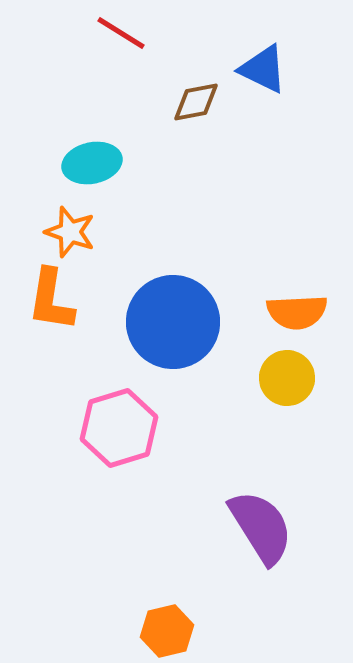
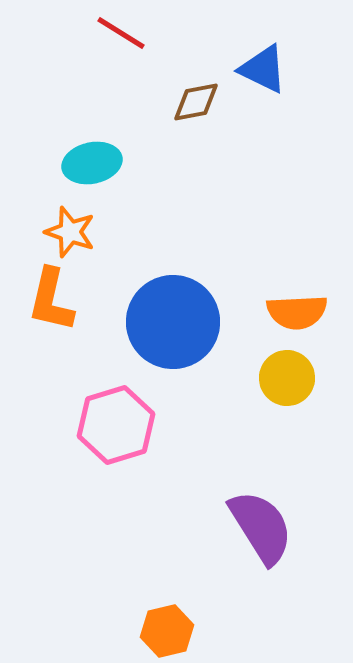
orange L-shape: rotated 4 degrees clockwise
pink hexagon: moved 3 px left, 3 px up
